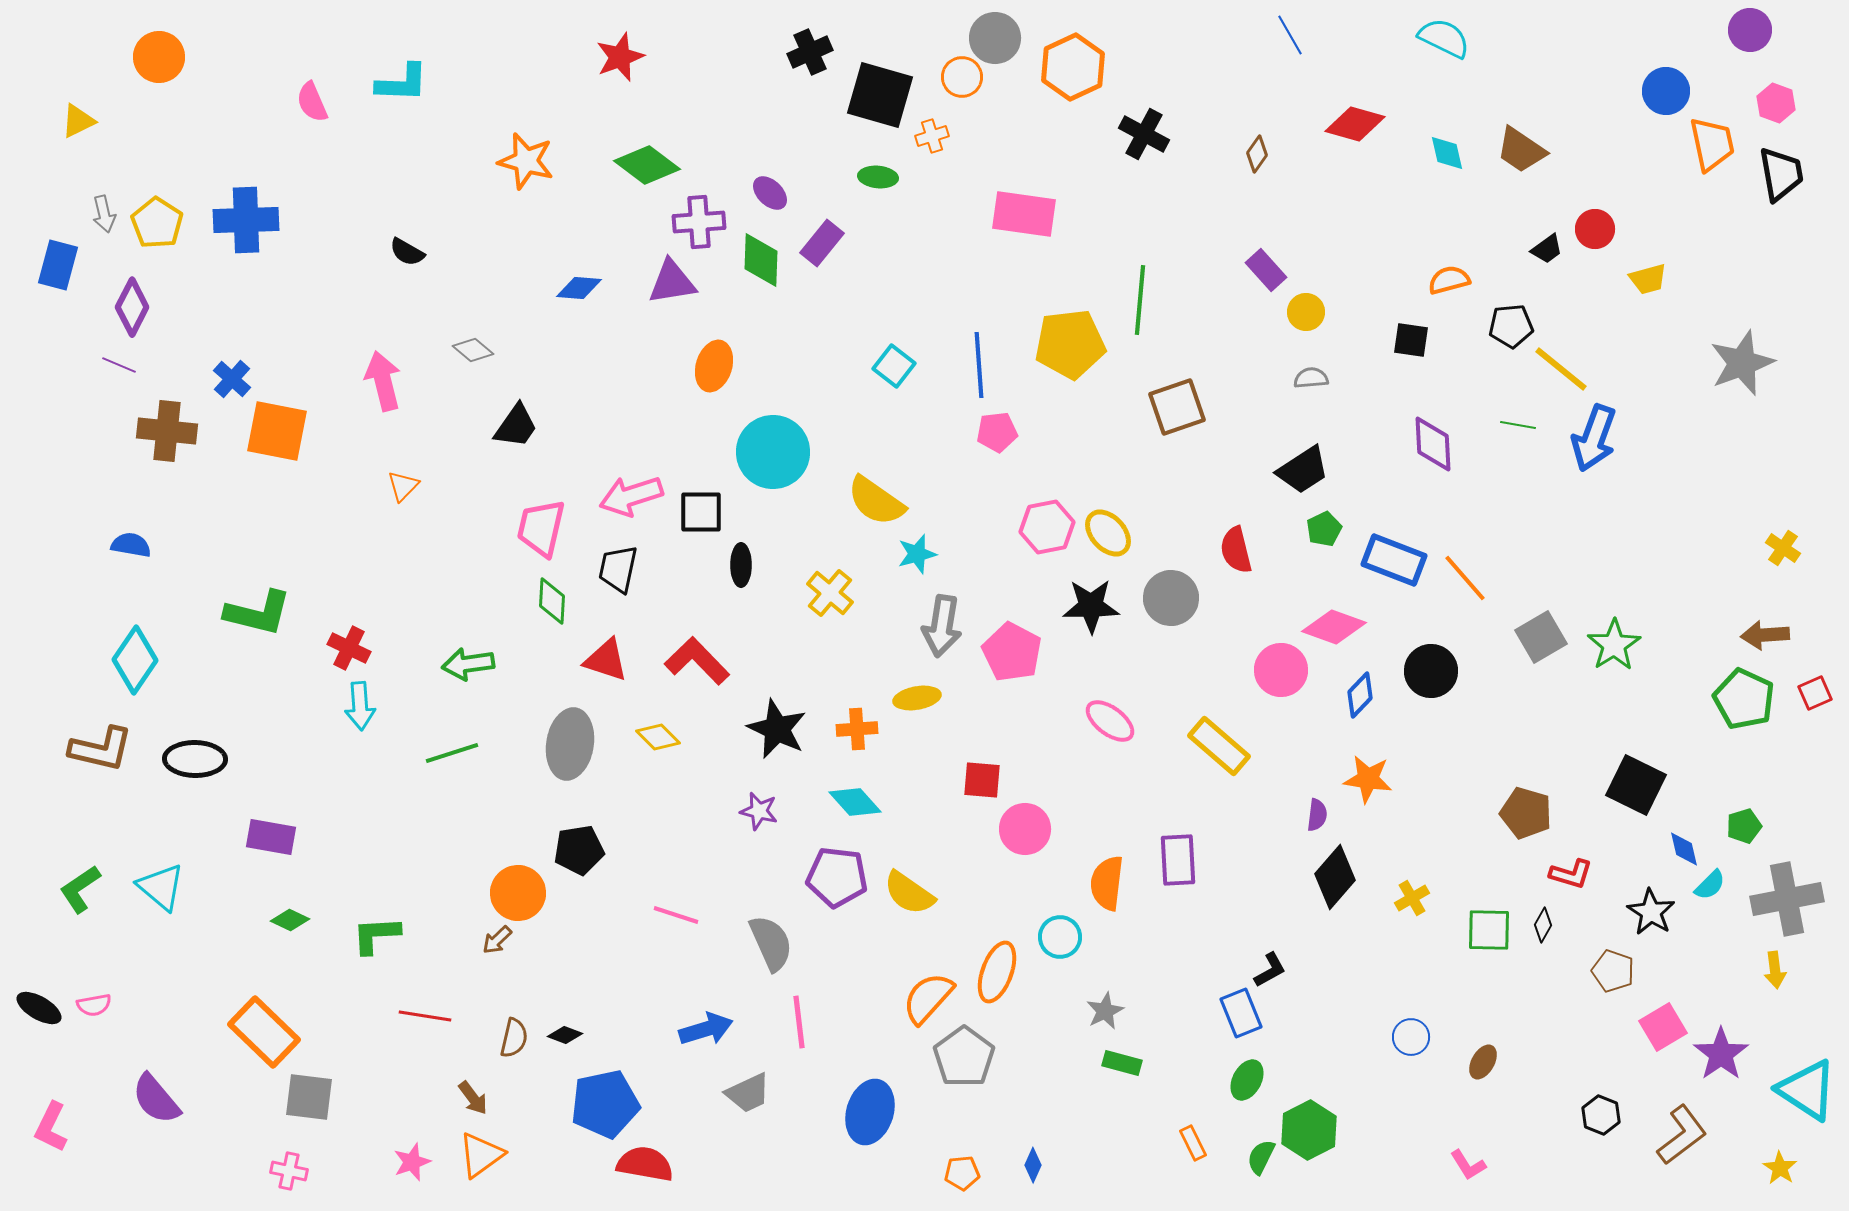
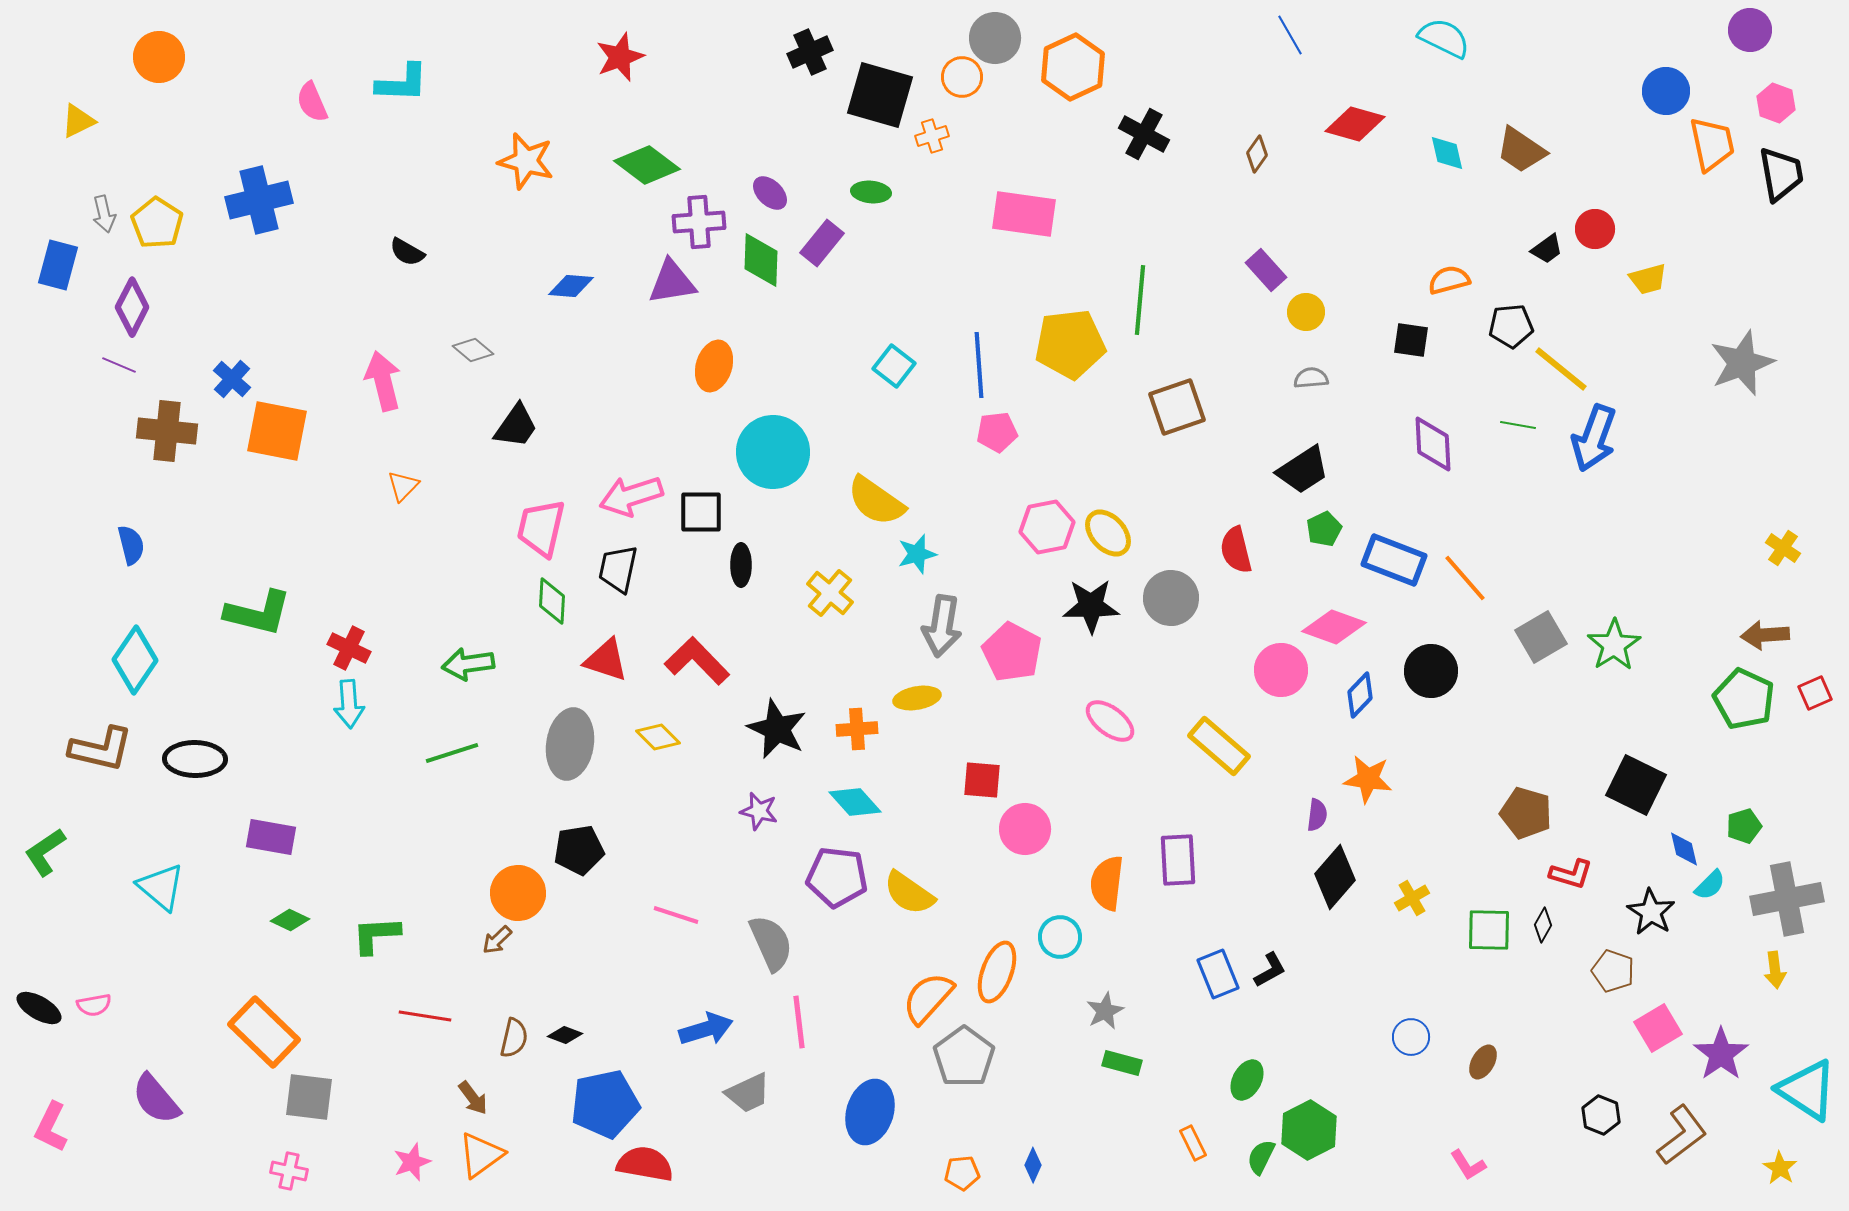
green ellipse at (878, 177): moved 7 px left, 15 px down
blue cross at (246, 220): moved 13 px right, 20 px up; rotated 12 degrees counterclockwise
blue diamond at (579, 288): moved 8 px left, 2 px up
blue semicircle at (131, 545): rotated 66 degrees clockwise
cyan arrow at (360, 706): moved 11 px left, 2 px up
green L-shape at (80, 889): moved 35 px left, 37 px up
blue rectangle at (1241, 1013): moved 23 px left, 39 px up
pink square at (1663, 1027): moved 5 px left, 1 px down
